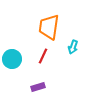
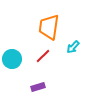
cyan arrow: rotated 24 degrees clockwise
red line: rotated 21 degrees clockwise
